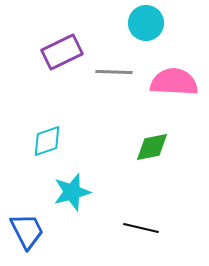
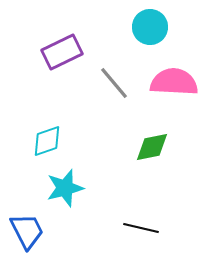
cyan circle: moved 4 px right, 4 px down
gray line: moved 11 px down; rotated 48 degrees clockwise
cyan star: moved 7 px left, 4 px up
